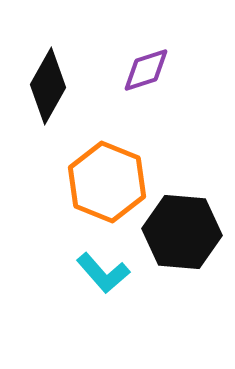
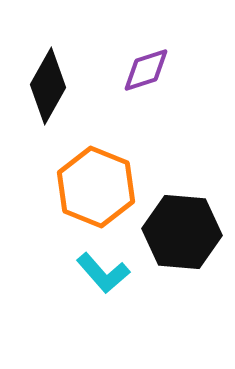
orange hexagon: moved 11 px left, 5 px down
